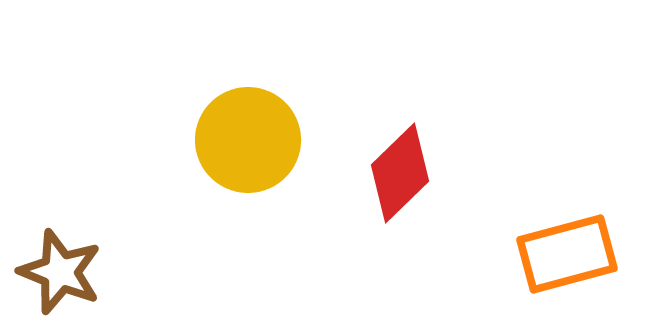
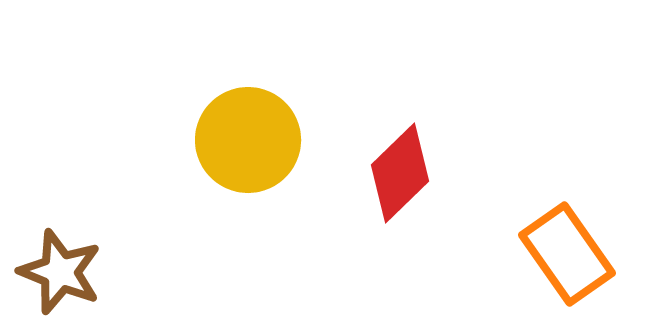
orange rectangle: rotated 70 degrees clockwise
